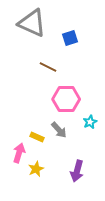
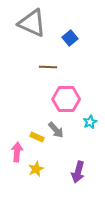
blue square: rotated 21 degrees counterclockwise
brown line: rotated 24 degrees counterclockwise
gray arrow: moved 3 px left
pink arrow: moved 2 px left, 1 px up; rotated 12 degrees counterclockwise
purple arrow: moved 1 px right, 1 px down
